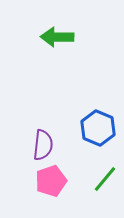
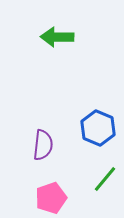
pink pentagon: moved 17 px down
